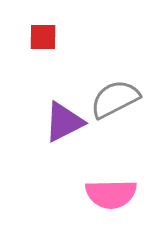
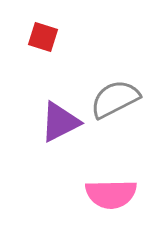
red square: rotated 16 degrees clockwise
purple triangle: moved 4 px left
